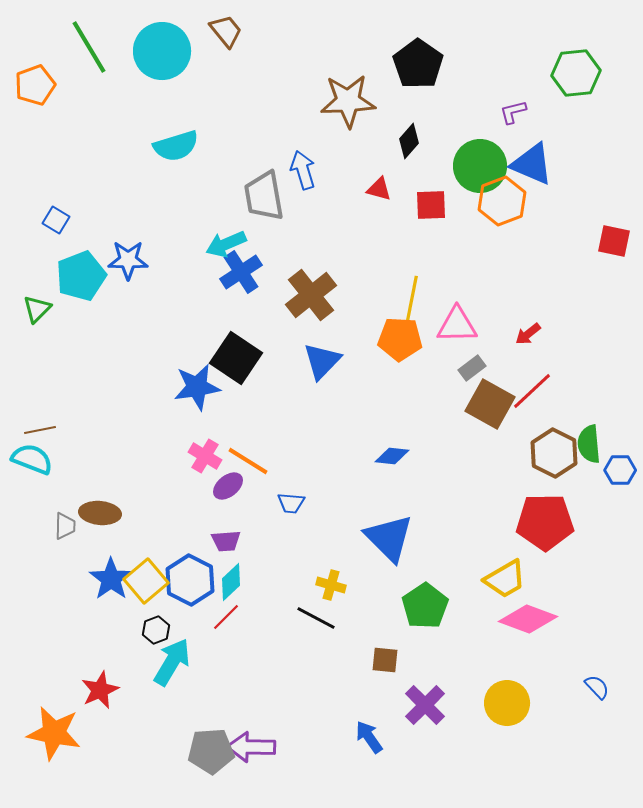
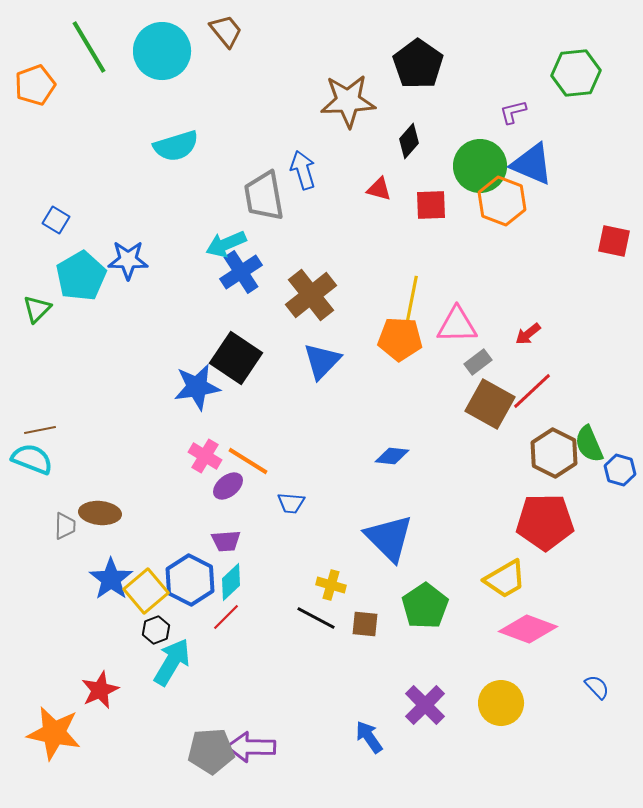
orange hexagon at (502, 201): rotated 18 degrees counterclockwise
cyan pentagon at (81, 276): rotated 9 degrees counterclockwise
gray rectangle at (472, 368): moved 6 px right, 6 px up
green semicircle at (589, 444): rotated 18 degrees counterclockwise
blue hexagon at (620, 470): rotated 16 degrees clockwise
yellow square at (146, 581): moved 10 px down
pink diamond at (528, 619): moved 10 px down
brown square at (385, 660): moved 20 px left, 36 px up
yellow circle at (507, 703): moved 6 px left
